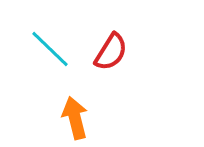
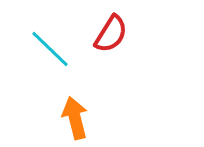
red semicircle: moved 18 px up
